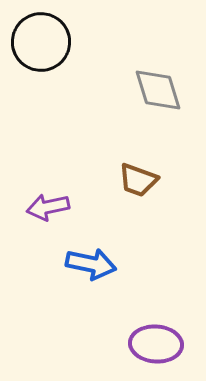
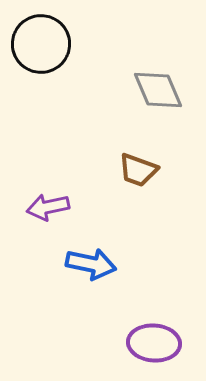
black circle: moved 2 px down
gray diamond: rotated 6 degrees counterclockwise
brown trapezoid: moved 10 px up
purple ellipse: moved 2 px left, 1 px up
